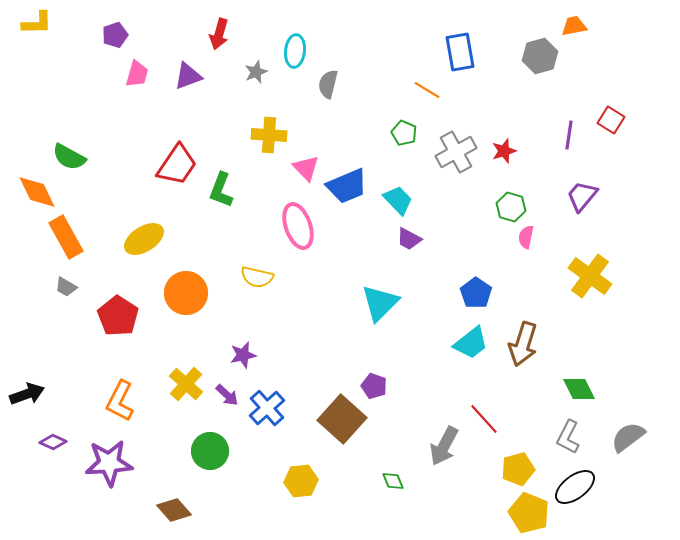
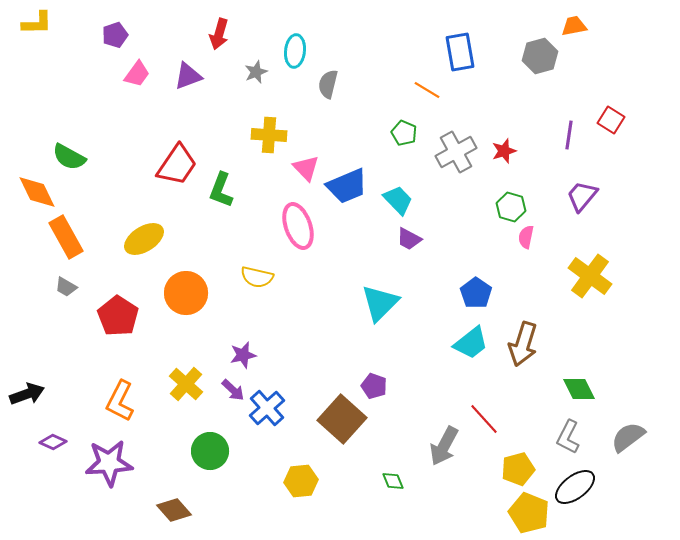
pink trapezoid at (137, 74): rotated 20 degrees clockwise
purple arrow at (227, 395): moved 6 px right, 5 px up
